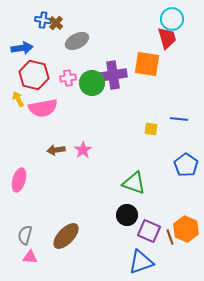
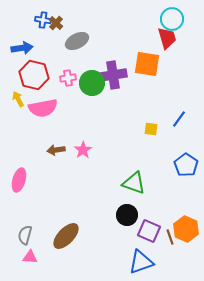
blue line: rotated 60 degrees counterclockwise
